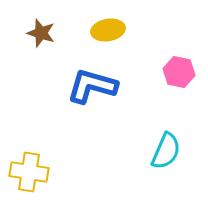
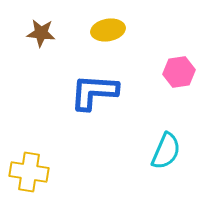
brown star: rotated 12 degrees counterclockwise
pink hexagon: rotated 20 degrees counterclockwise
blue L-shape: moved 2 px right, 6 px down; rotated 12 degrees counterclockwise
